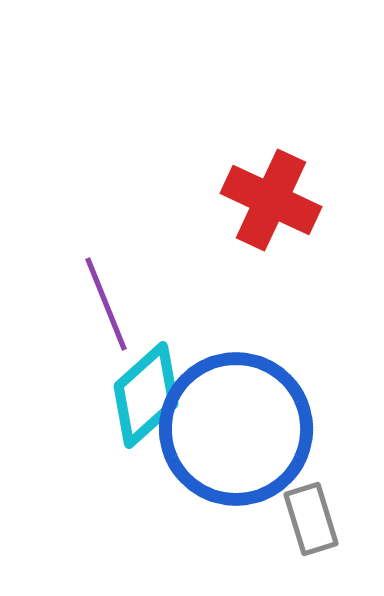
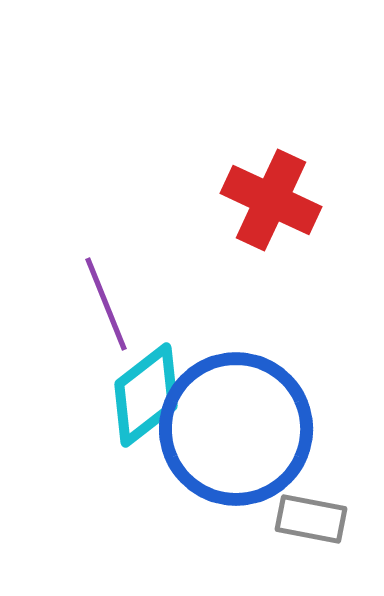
cyan diamond: rotated 4 degrees clockwise
gray rectangle: rotated 62 degrees counterclockwise
